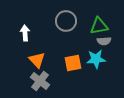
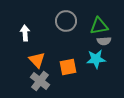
orange square: moved 5 px left, 4 px down
